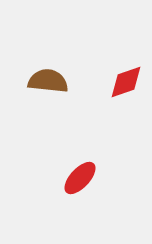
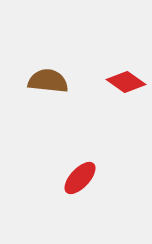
red diamond: rotated 54 degrees clockwise
